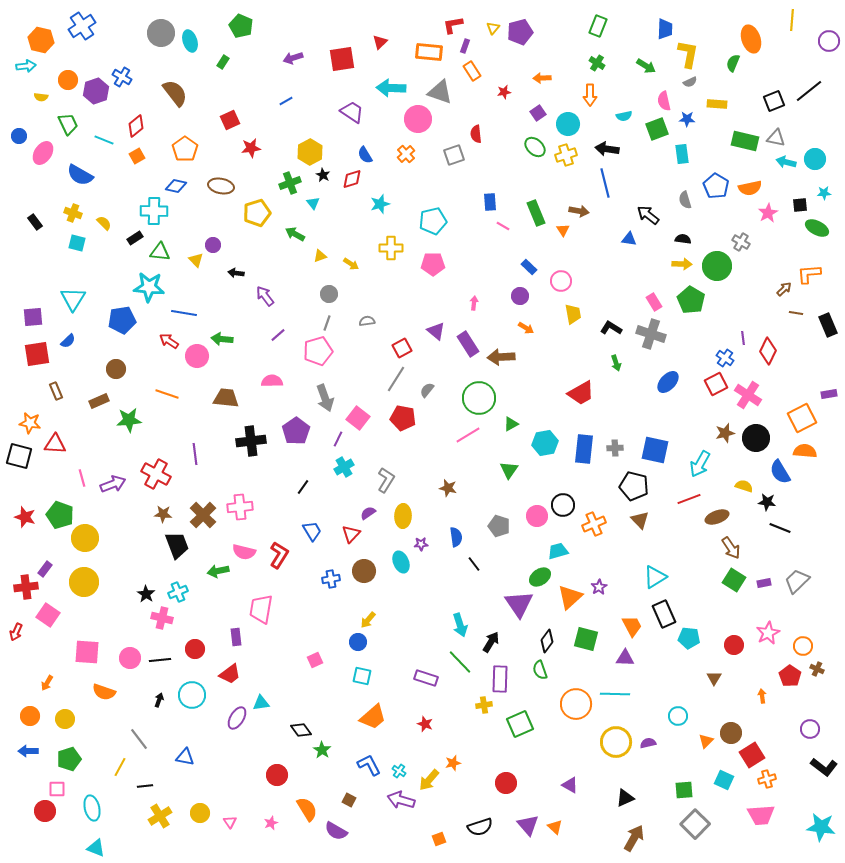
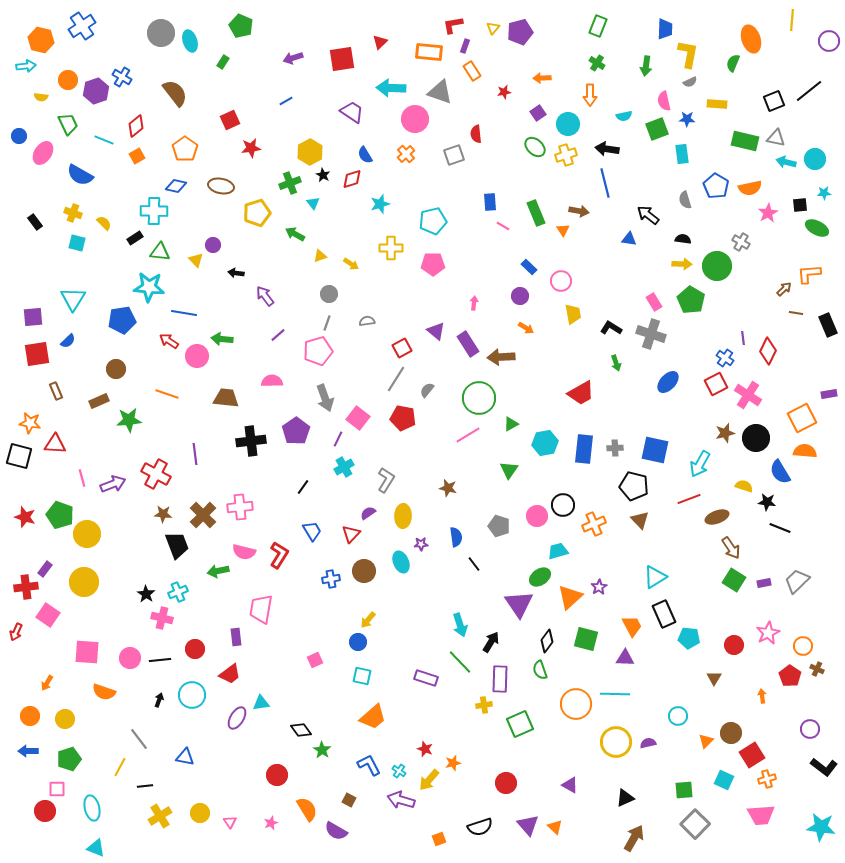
green arrow at (646, 66): rotated 66 degrees clockwise
pink circle at (418, 119): moved 3 px left
yellow circle at (85, 538): moved 2 px right, 4 px up
red star at (425, 724): moved 25 px down
